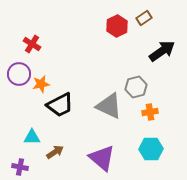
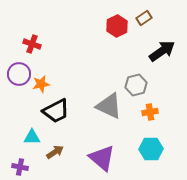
red cross: rotated 12 degrees counterclockwise
gray hexagon: moved 2 px up
black trapezoid: moved 4 px left, 6 px down
